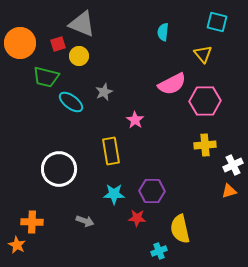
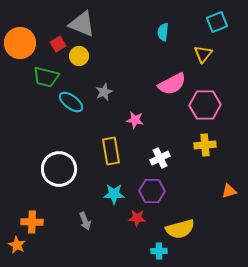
cyan square: rotated 35 degrees counterclockwise
red square: rotated 14 degrees counterclockwise
yellow triangle: rotated 18 degrees clockwise
pink hexagon: moved 4 px down
pink star: rotated 24 degrees counterclockwise
white cross: moved 73 px left, 7 px up
gray arrow: rotated 48 degrees clockwise
yellow semicircle: rotated 92 degrees counterclockwise
cyan cross: rotated 21 degrees clockwise
